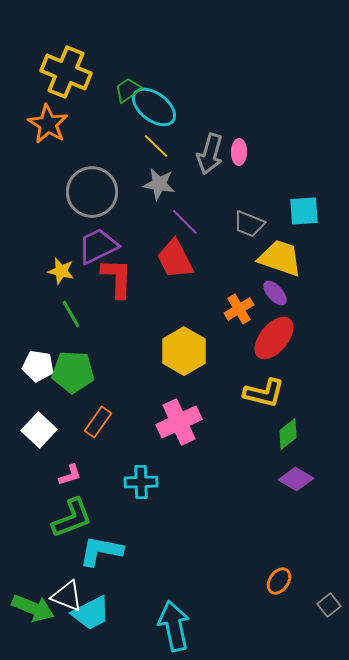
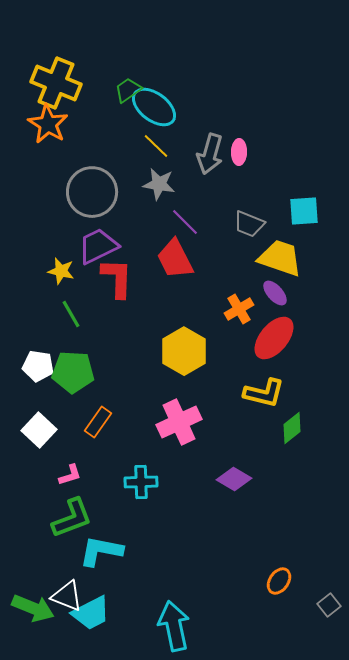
yellow cross: moved 10 px left, 11 px down
green diamond: moved 4 px right, 6 px up
purple diamond: moved 62 px left
